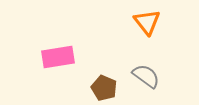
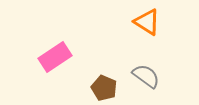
orange triangle: rotated 20 degrees counterclockwise
pink rectangle: moved 3 px left; rotated 24 degrees counterclockwise
